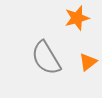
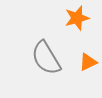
orange triangle: rotated 12 degrees clockwise
